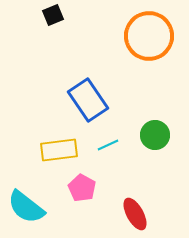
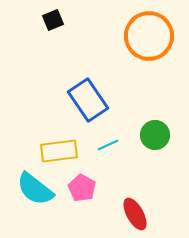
black square: moved 5 px down
yellow rectangle: moved 1 px down
cyan semicircle: moved 9 px right, 18 px up
